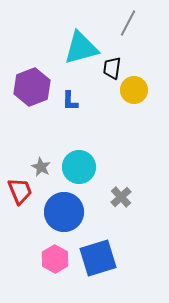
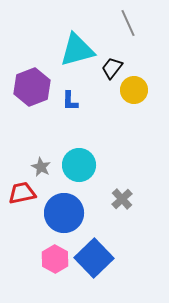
gray line: rotated 52 degrees counterclockwise
cyan triangle: moved 4 px left, 2 px down
black trapezoid: rotated 30 degrees clockwise
cyan circle: moved 2 px up
red trapezoid: moved 2 px right, 2 px down; rotated 80 degrees counterclockwise
gray cross: moved 1 px right, 2 px down
blue circle: moved 1 px down
blue square: moved 4 px left; rotated 27 degrees counterclockwise
